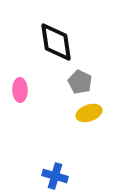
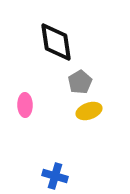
gray pentagon: rotated 15 degrees clockwise
pink ellipse: moved 5 px right, 15 px down
yellow ellipse: moved 2 px up
